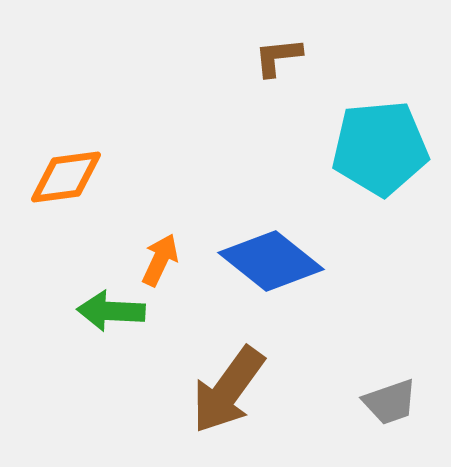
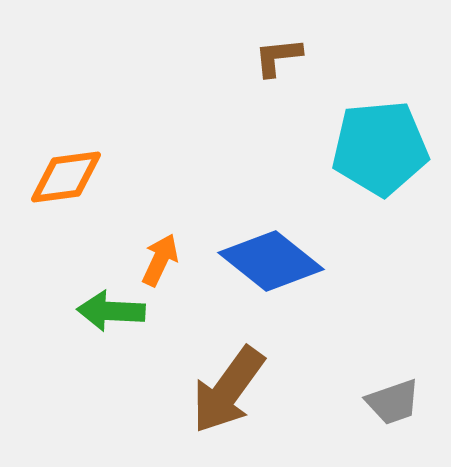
gray trapezoid: moved 3 px right
